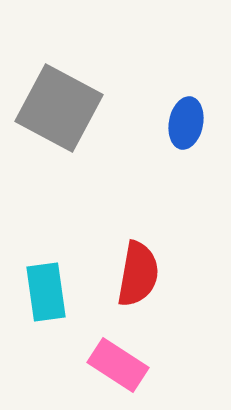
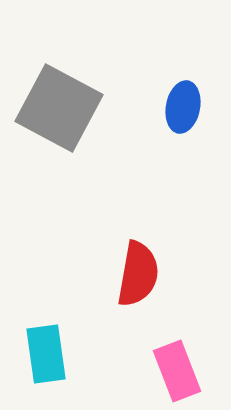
blue ellipse: moved 3 px left, 16 px up
cyan rectangle: moved 62 px down
pink rectangle: moved 59 px right, 6 px down; rotated 36 degrees clockwise
